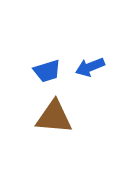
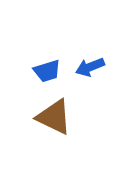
brown triangle: rotated 21 degrees clockwise
